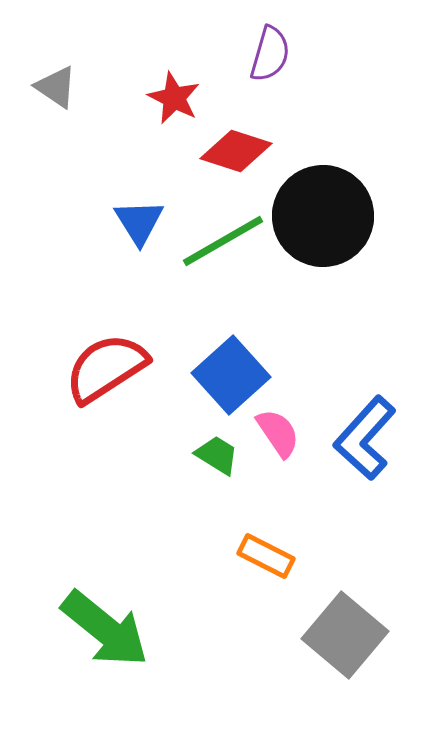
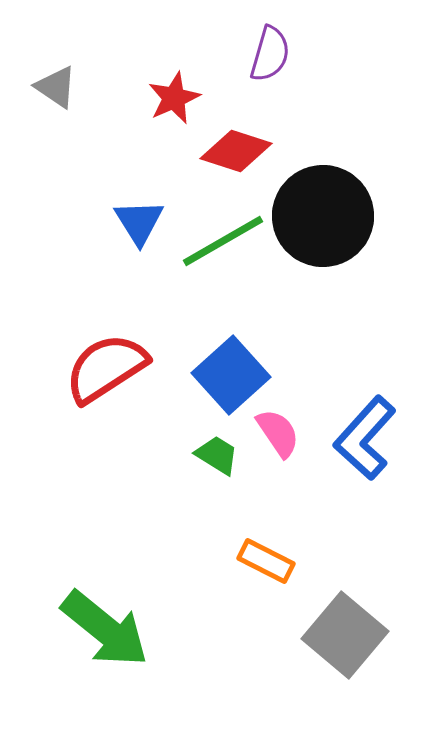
red star: rotated 22 degrees clockwise
orange rectangle: moved 5 px down
